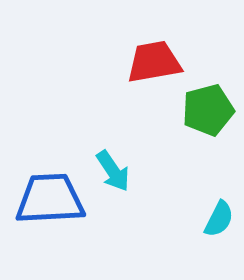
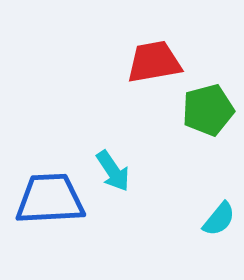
cyan semicircle: rotated 12 degrees clockwise
